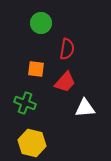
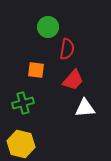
green circle: moved 7 px right, 4 px down
orange square: moved 1 px down
red trapezoid: moved 8 px right, 2 px up
green cross: moved 2 px left; rotated 35 degrees counterclockwise
yellow hexagon: moved 11 px left, 1 px down
